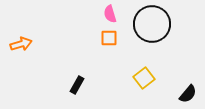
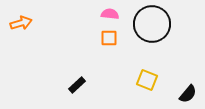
pink semicircle: rotated 114 degrees clockwise
orange arrow: moved 21 px up
yellow square: moved 3 px right, 2 px down; rotated 30 degrees counterclockwise
black rectangle: rotated 18 degrees clockwise
